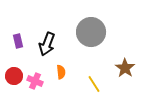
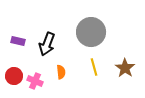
purple rectangle: rotated 64 degrees counterclockwise
yellow line: moved 17 px up; rotated 18 degrees clockwise
